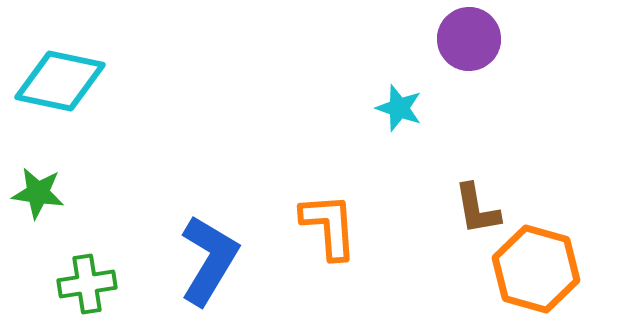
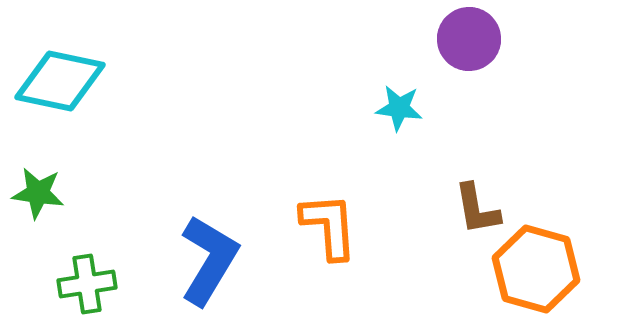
cyan star: rotated 12 degrees counterclockwise
